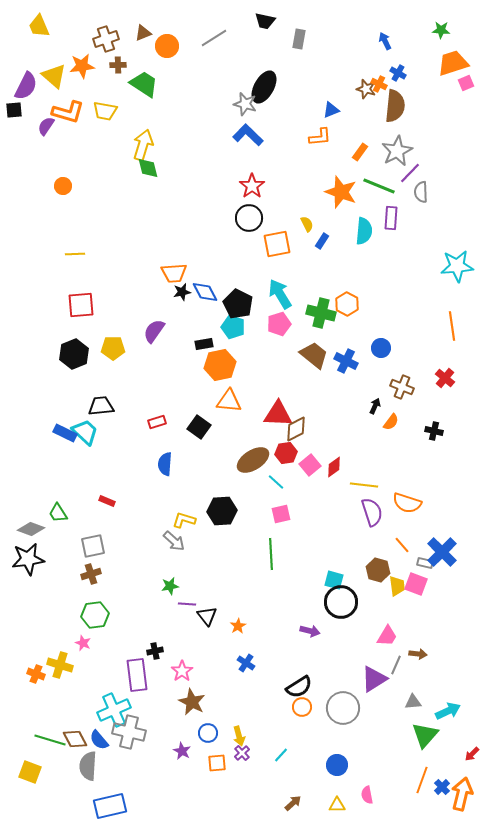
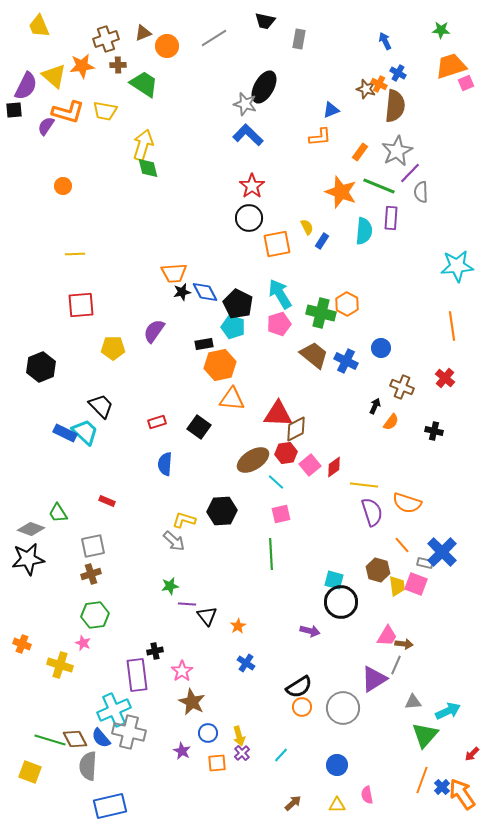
orange trapezoid at (453, 63): moved 2 px left, 3 px down
yellow semicircle at (307, 224): moved 3 px down
black hexagon at (74, 354): moved 33 px left, 13 px down
orange triangle at (229, 401): moved 3 px right, 2 px up
black trapezoid at (101, 406): rotated 52 degrees clockwise
brown arrow at (418, 654): moved 14 px left, 10 px up
orange cross at (36, 674): moved 14 px left, 30 px up
blue semicircle at (99, 740): moved 2 px right, 2 px up
orange arrow at (462, 794): rotated 48 degrees counterclockwise
